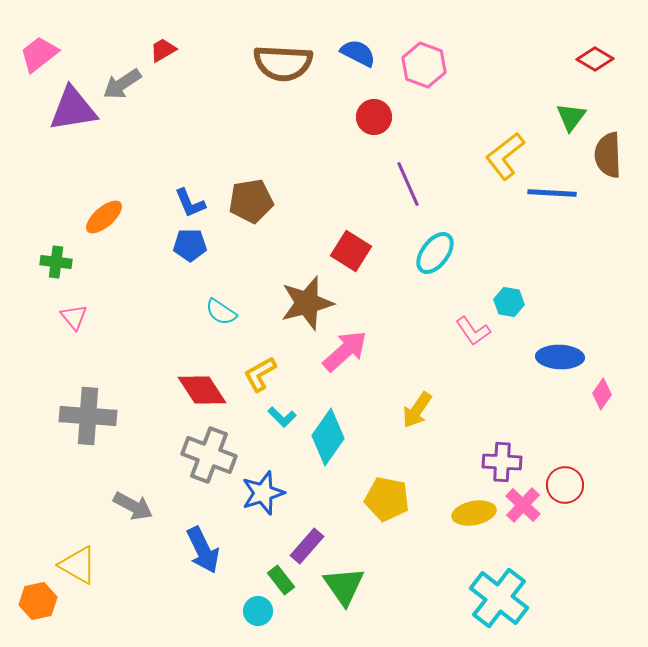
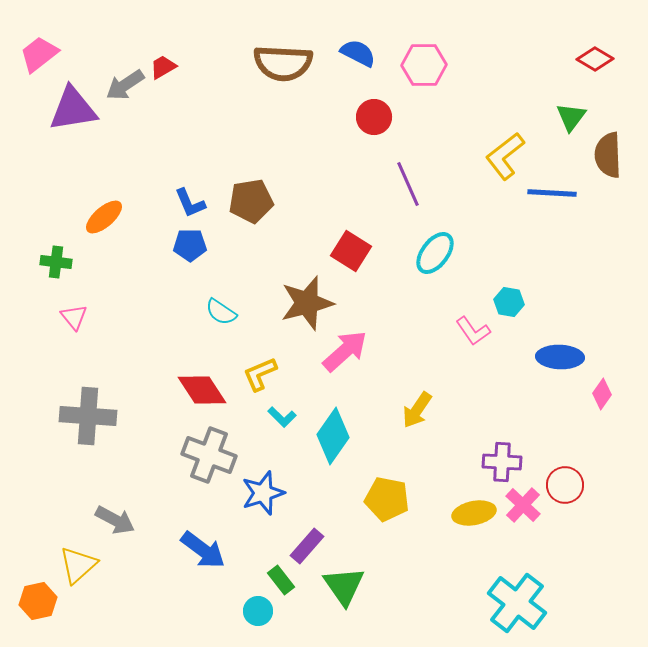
red trapezoid at (163, 50): moved 17 px down
pink hexagon at (424, 65): rotated 21 degrees counterclockwise
gray arrow at (122, 84): moved 3 px right, 1 px down
yellow L-shape at (260, 374): rotated 6 degrees clockwise
cyan diamond at (328, 437): moved 5 px right, 1 px up
gray arrow at (133, 506): moved 18 px left, 14 px down
blue arrow at (203, 550): rotated 27 degrees counterclockwise
yellow triangle at (78, 565): rotated 48 degrees clockwise
cyan cross at (499, 598): moved 18 px right, 5 px down
